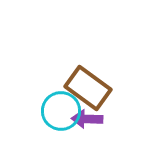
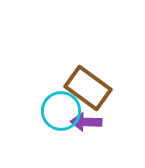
purple arrow: moved 1 px left, 3 px down
